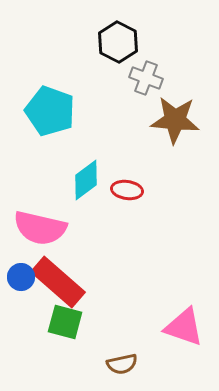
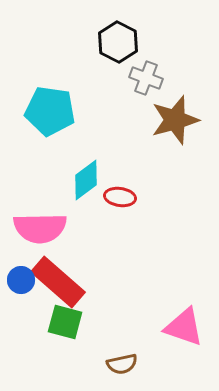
cyan pentagon: rotated 12 degrees counterclockwise
brown star: rotated 21 degrees counterclockwise
red ellipse: moved 7 px left, 7 px down
pink semicircle: rotated 14 degrees counterclockwise
blue circle: moved 3 px down
